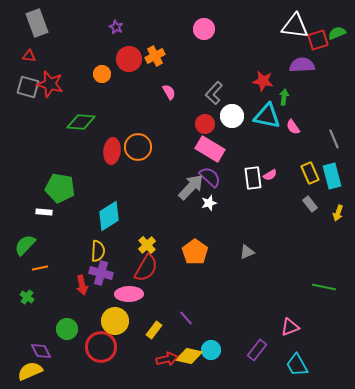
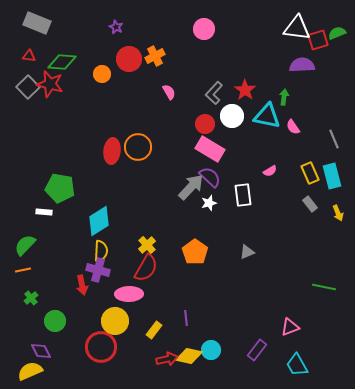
gray rectangle at (37, 23): rotated 48 degrees counterclockwise
white triangle at (295, 26): moved 2 px right, 2 px down
red star at (263, 81): moved 18 px left, 9 px down; rotated 25 degrees clockwise
gray square at (28, 87): rotated 30 degrees clockwise
green diamond at (81, 122): moved 19 px left, 60 px up
pink semicircle at (270, 175): moved 4 px up
white rectangle at (253, 178): moved 10 px left, 17 px down
yellow arrow at (338, 213): rotated 42 degrees counterclockwise
cyan diamond at (109, 216): moved 10 px left, 5 px down
yellow semicircle at (98, 251): moved 3 px right
orange line at (40, 268): moved 17 px left, 2 px down
purple cross at (101, 273): moved 3 px left, 3 px up
green cross at (27, 297): moved 4 px right, 1 px down; rotated 16 degrees clockwise
purple line at (186, 318): rotated 35 degrees clockwise
green circle at (67, 329): moved 12 px left, 8 px up
